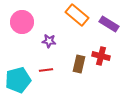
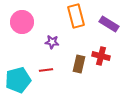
orange rectangle: moved 1 px left, 1 px down; rotated 35 degrees clockwise
purple star: moved 3 px right, 1 px down
